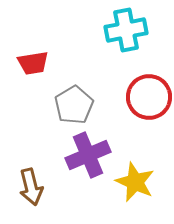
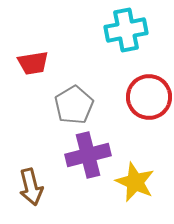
purple cross: rotated 9 degrees clockwise
